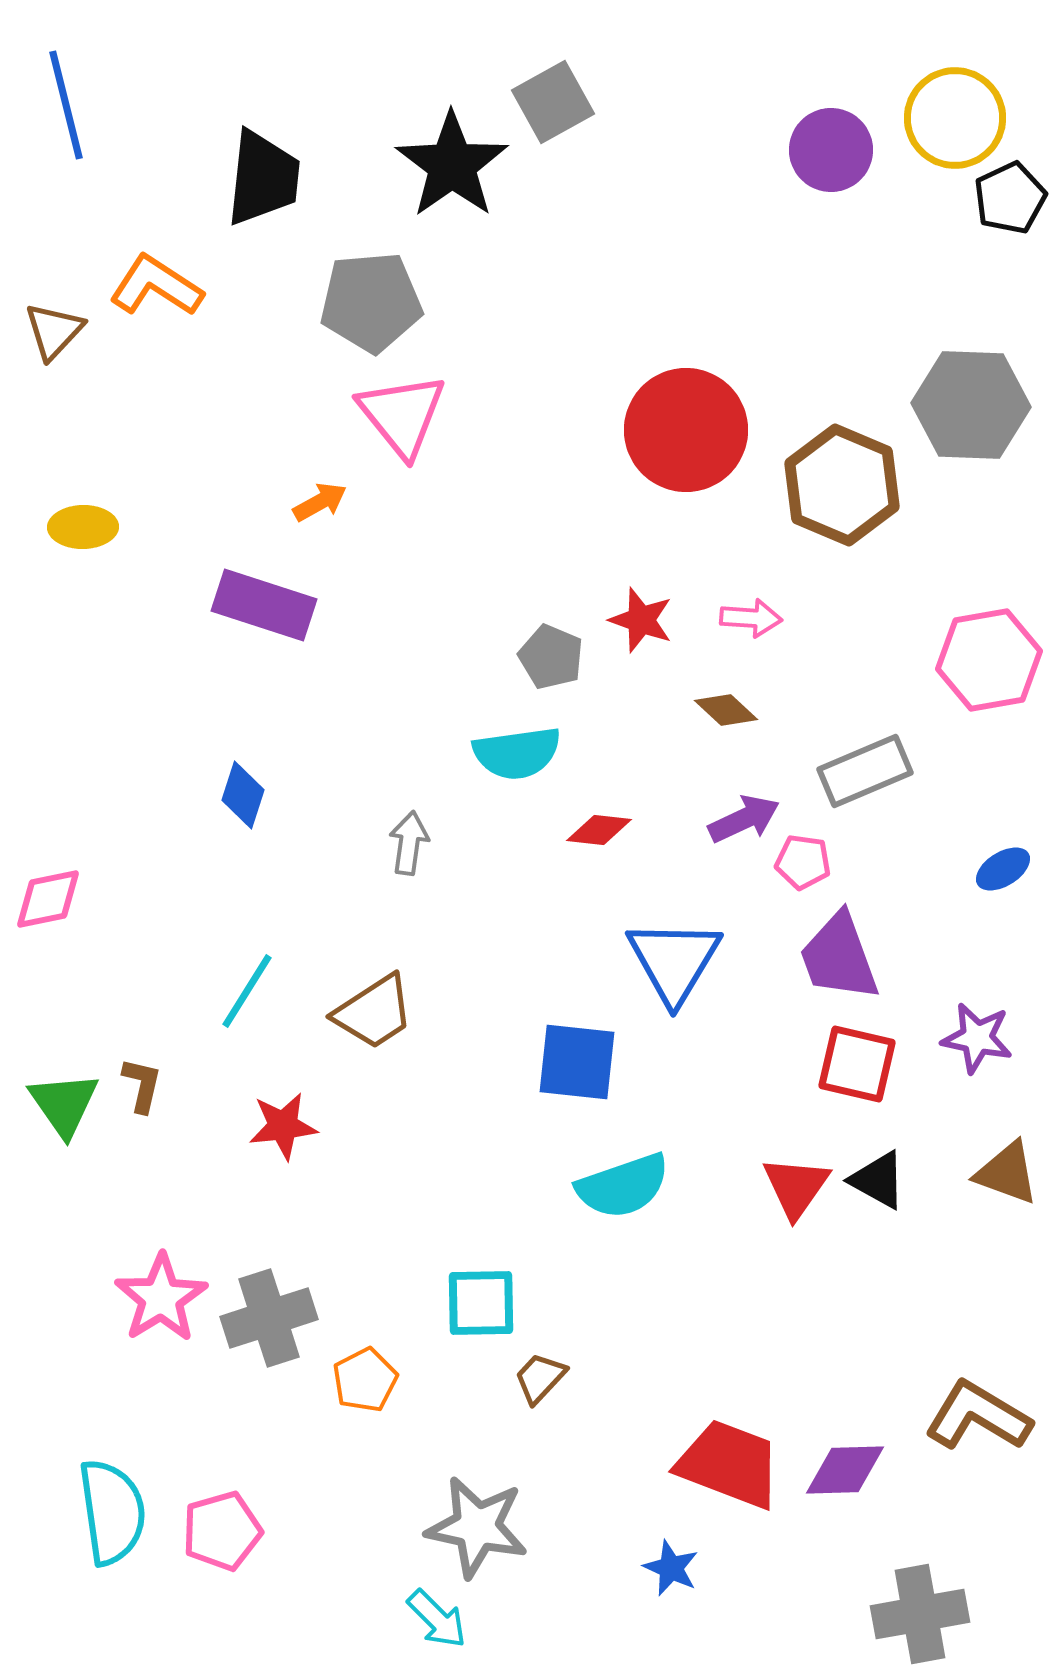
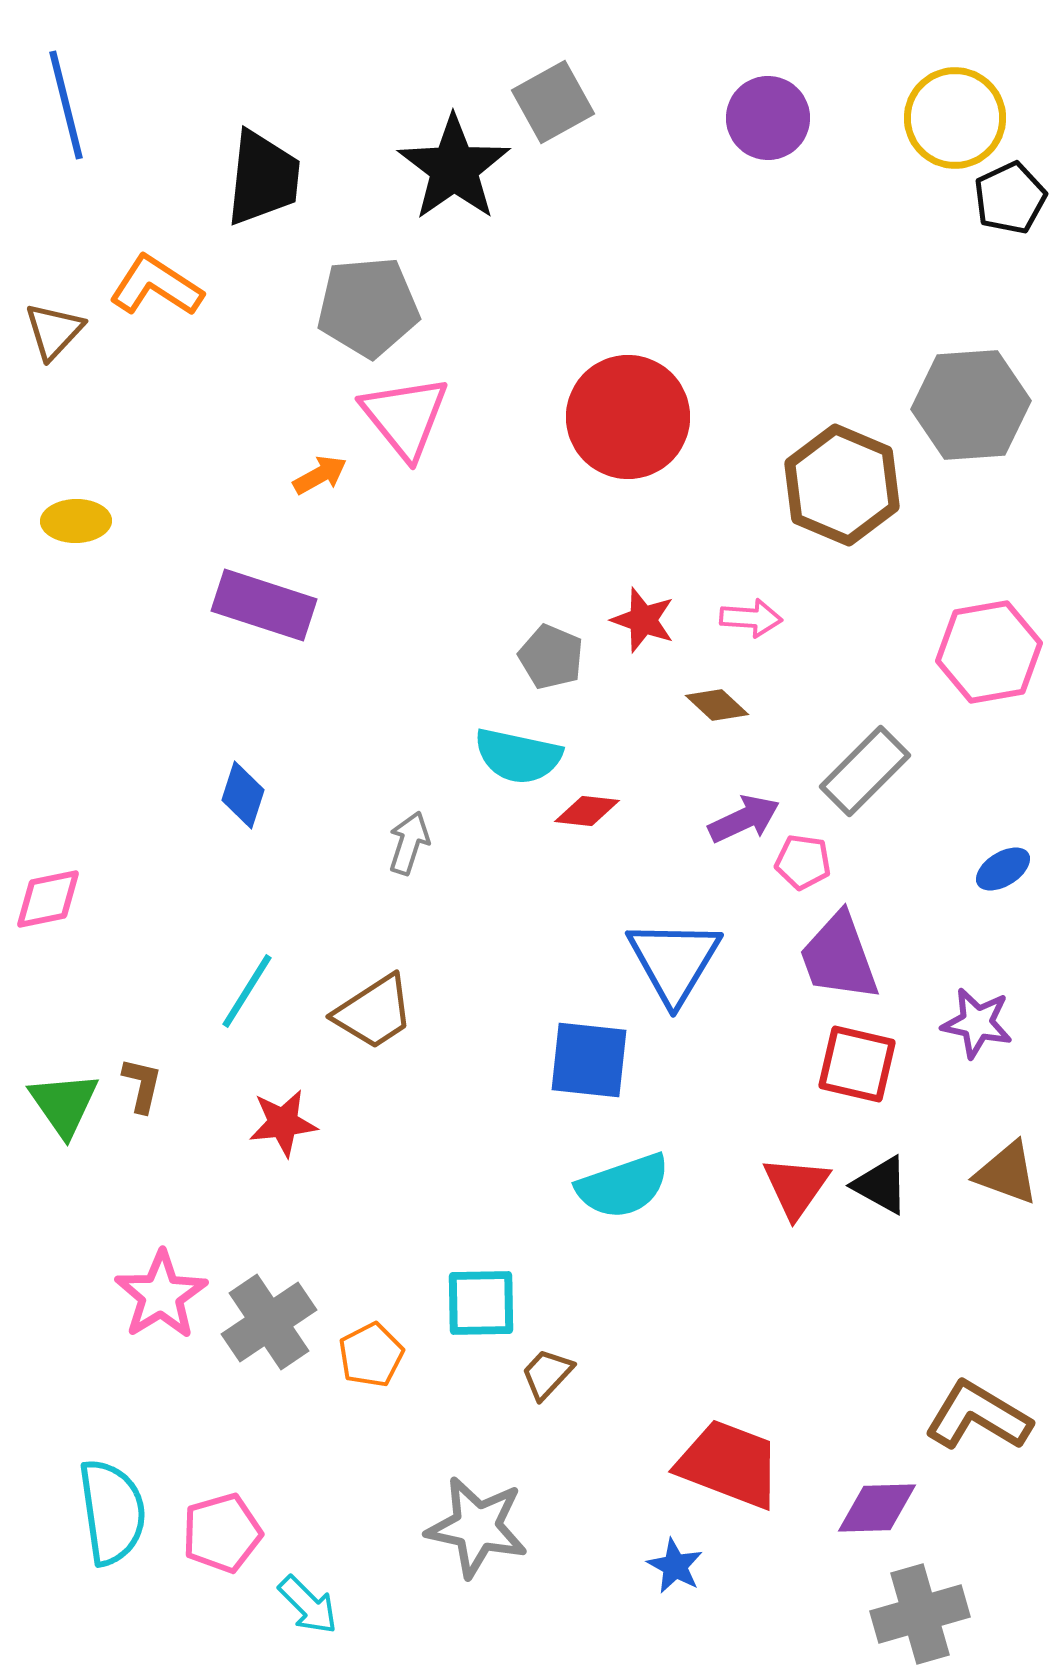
purple circle at (831, 150): moved 63 px left, 32 px up
black star at (452, 165): moved 2 px right, 3 px down
gray pentagon at (371, 302): moved 3 px left, 5 px down
gray hexagon at (971, 405): rotated 6 degrees counterclockwise
pink triangle at (402, 415): moved 3 px right, 2 px down
red circle at (686, 430): moved 58 px left, 13 px up
orange arrow at (320, 502): moved 27 px up
yellow ellipse at (83, 527): moved 7 px left, 6 px up
red star at (641, 620): moved 2 px right
pink hexagon at (989, 660): moved 8 px up
brown diamond at (726, 710): moved 9 px left, 5 px up
cyan semicircle at (517, 753): moved 1 px right, 3 px down; rotated 20 degrees clockwise
gray rectangle at (865, 771): rotated 22 degrees counterclockwise
red diamond at (599, 830): moved 12 px left, 19 px up
gray arrow at (409, 843): rotated 10 degrees clockwise
purple star at (977, 1038): moved 15 px up
blue square at (577, 1062): moved 12 px right, 2 px up
red star at (283, 1126): moved 3 px up
black triangle at (878, 1180): moved 3 px right, 5 px down
pink star at (161, 1298): moved 3 px up
gray cross at (269, 1318): moved 4 px down; rotated 16 degrees counterclockwise
brown trapezoid at (540, 1378): moved 7 px right, 4 px up
orange pentagon at (365, 1380): moved 6 px right, 25 px up
purple diamond at (845, 1470): moved 32 px right, 38 px down
pink pentagon at (222, 1531): moved 2 px down
blue star at (671, 1568): moved 4 px right, 2 px up; rotated 4 degrees clockwise
gray cross at (920, 1614): rotated 6 degrees counterclockwise
cyan arrow at (437, 1619): moved 129 px left, 14 px up
